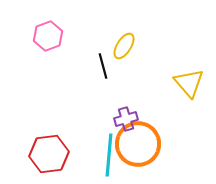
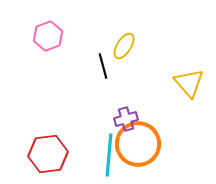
red hexagon: moved 1 px left
